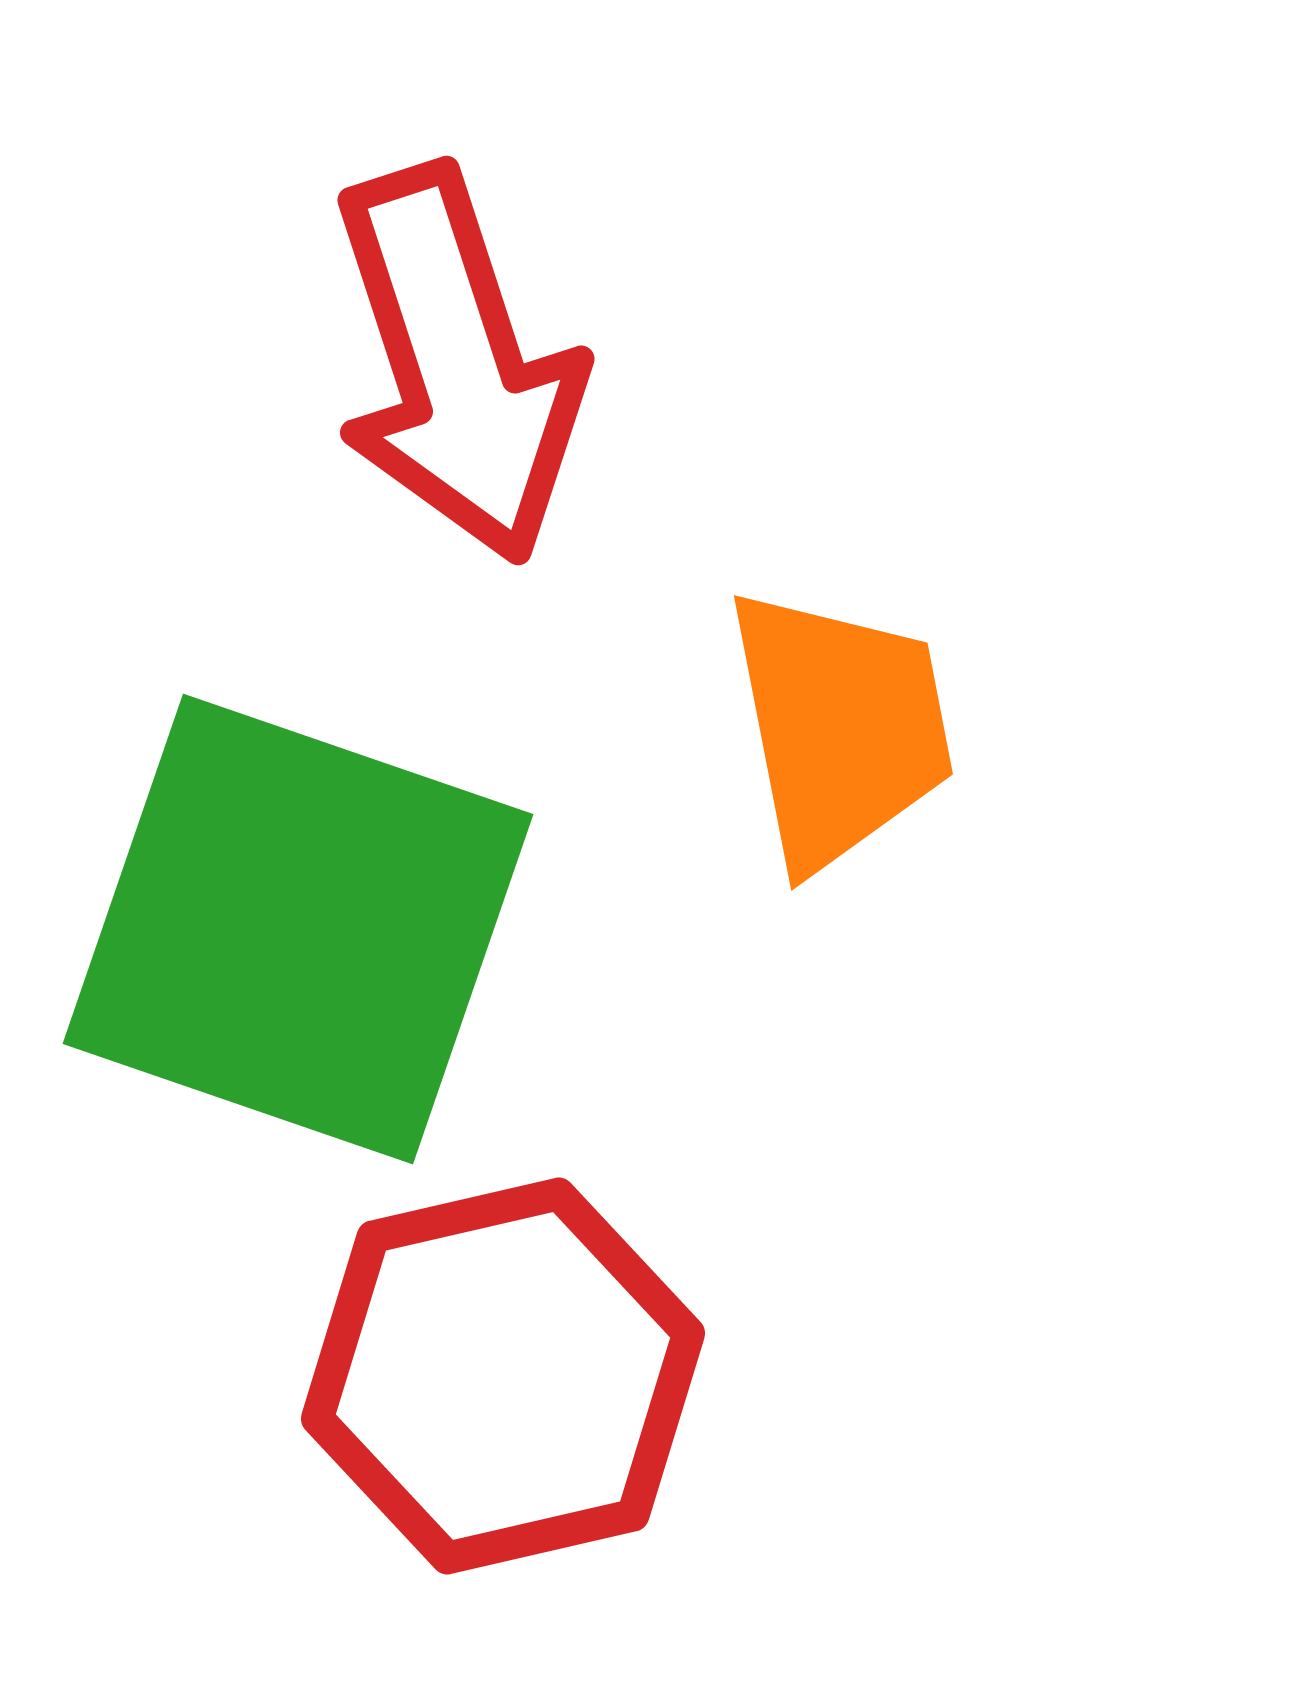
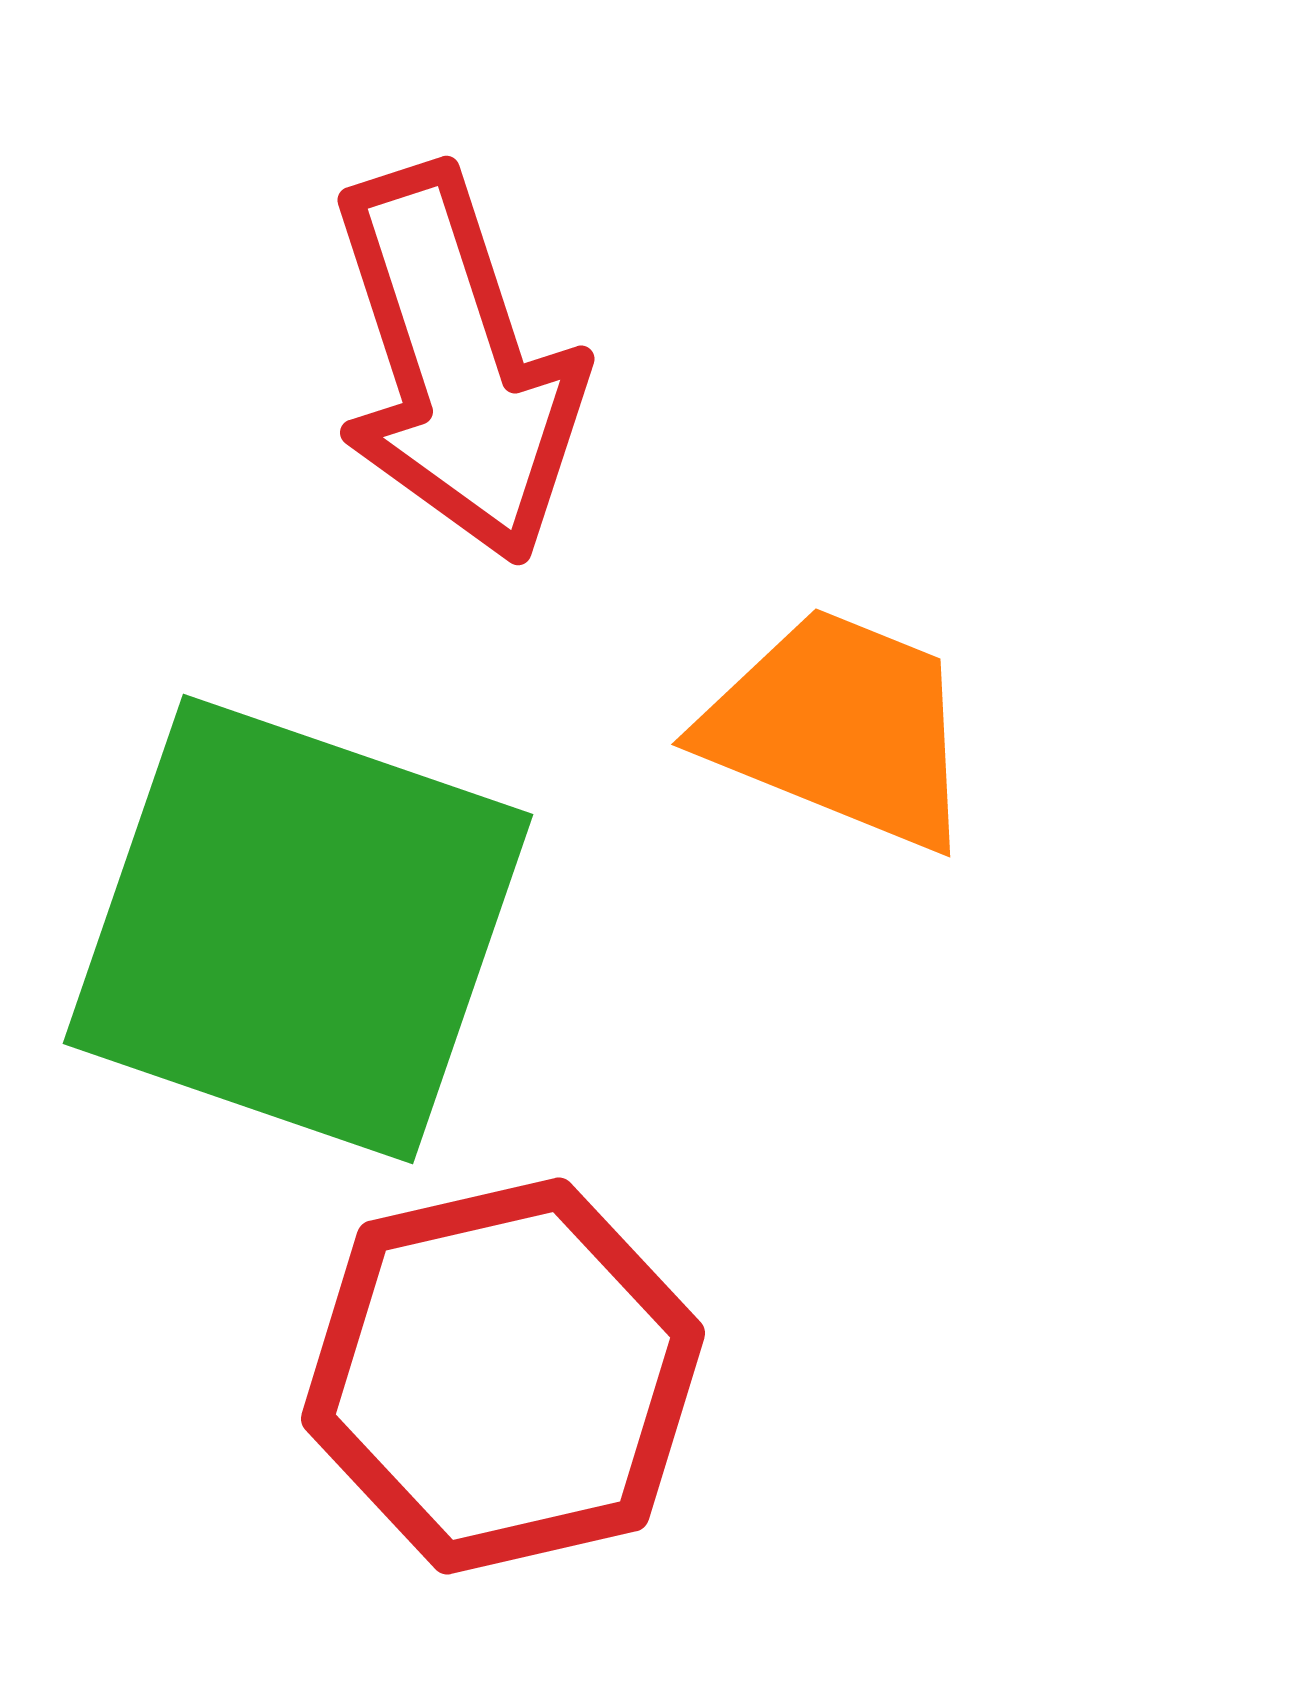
orange trapezoid: rotated 57 degrees counterclockwise
